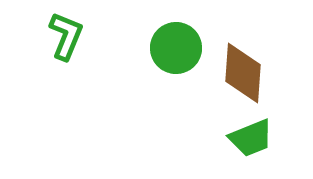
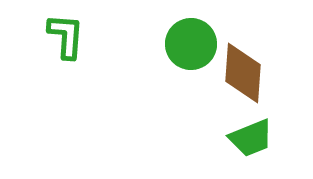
green L-shape: rotated 18 degrees counterclockwise
green circle: moved 15 px right, 4 px up
